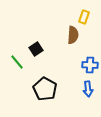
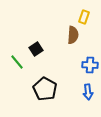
blue arrow: moved 3 px down
